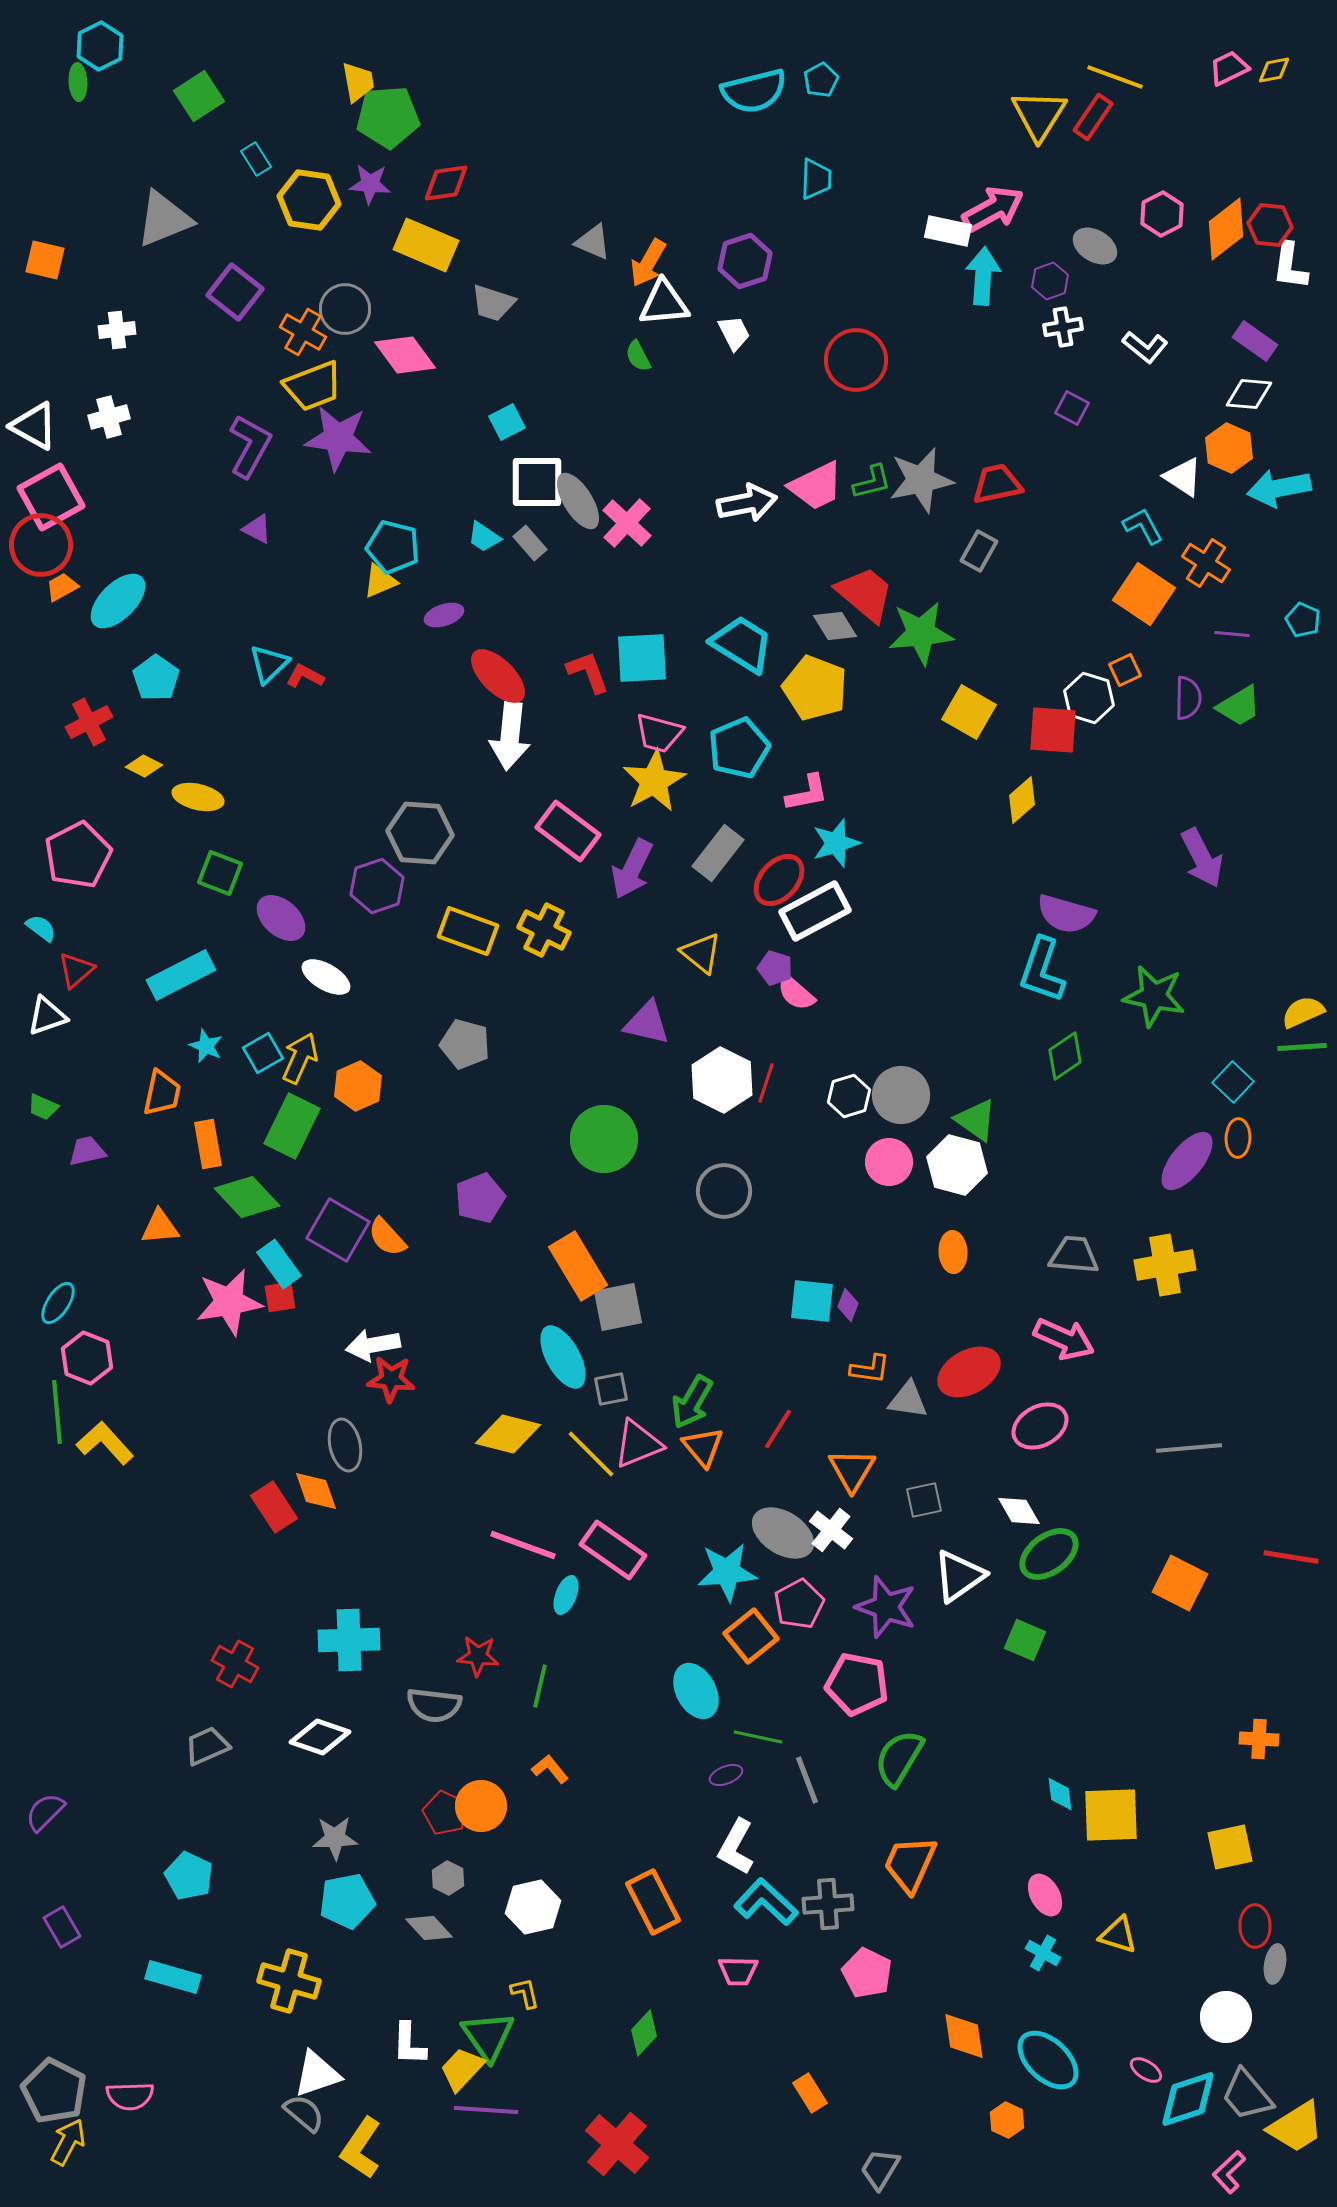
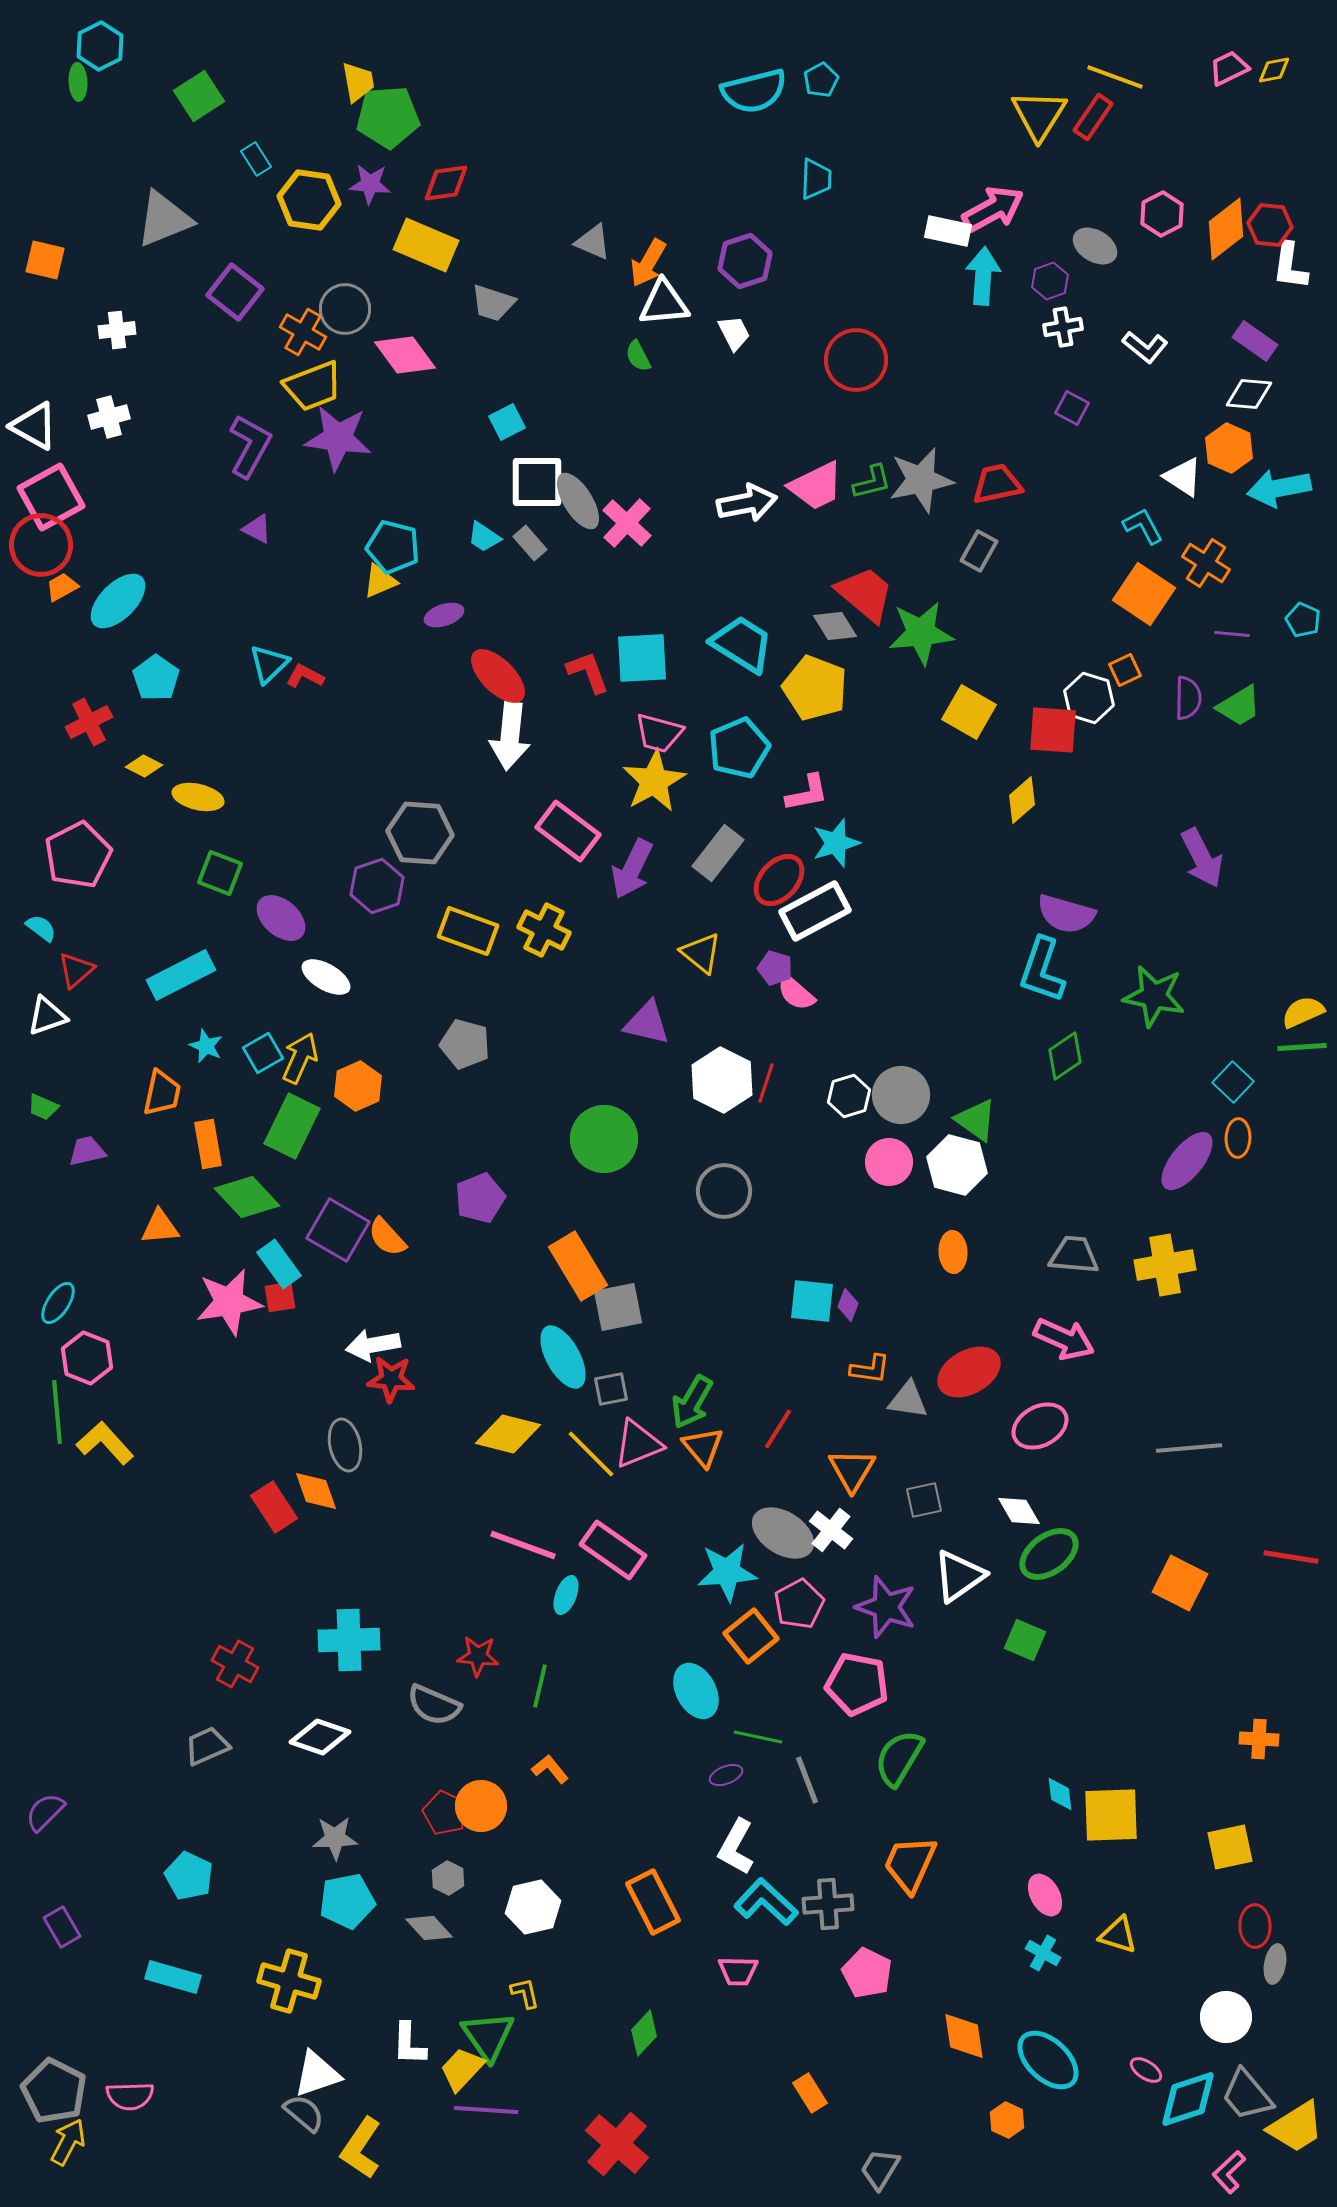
gray semicircle at (434, 1705): rotated 16 degrees clockwise
